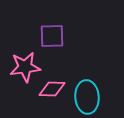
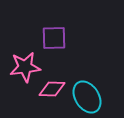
purple square: moved 2 px right, 2 px down
cyan ellipse: rotated 28 degrees counterclockwise
